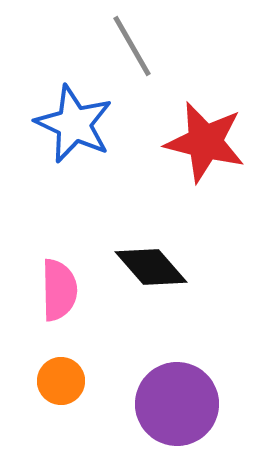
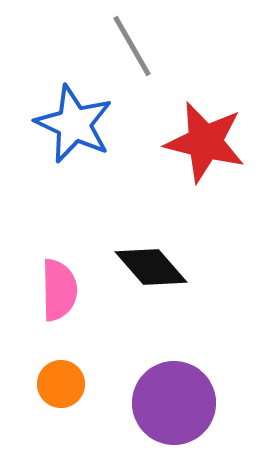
orange circle: moved 3 px down
purple circle: moved 3 px left, 1 px up
